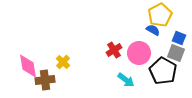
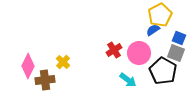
blue semicircle: rotated 64 degrees counterclockwise
pink diamond: rotated 35 degrees clockwise
cyan arrow: moved 2 px right
